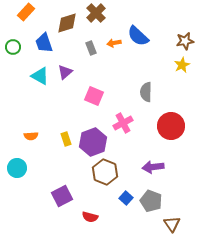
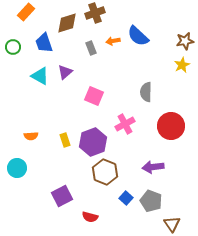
brown cross: moved 1 px left; rotated 24 degrees clockwise
orange arrow: moved 1 px left, 2 px up
pink cross: moved 2 px right, 1 px down
yellow rectangle: moved 1 px left, 1 px down
